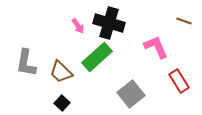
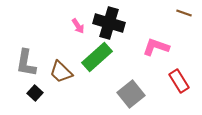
brown line: moved 8 px up
pink L-shape: rotated 48 degrees counterclockwise
black square: moved 27 px left, 10 px up
